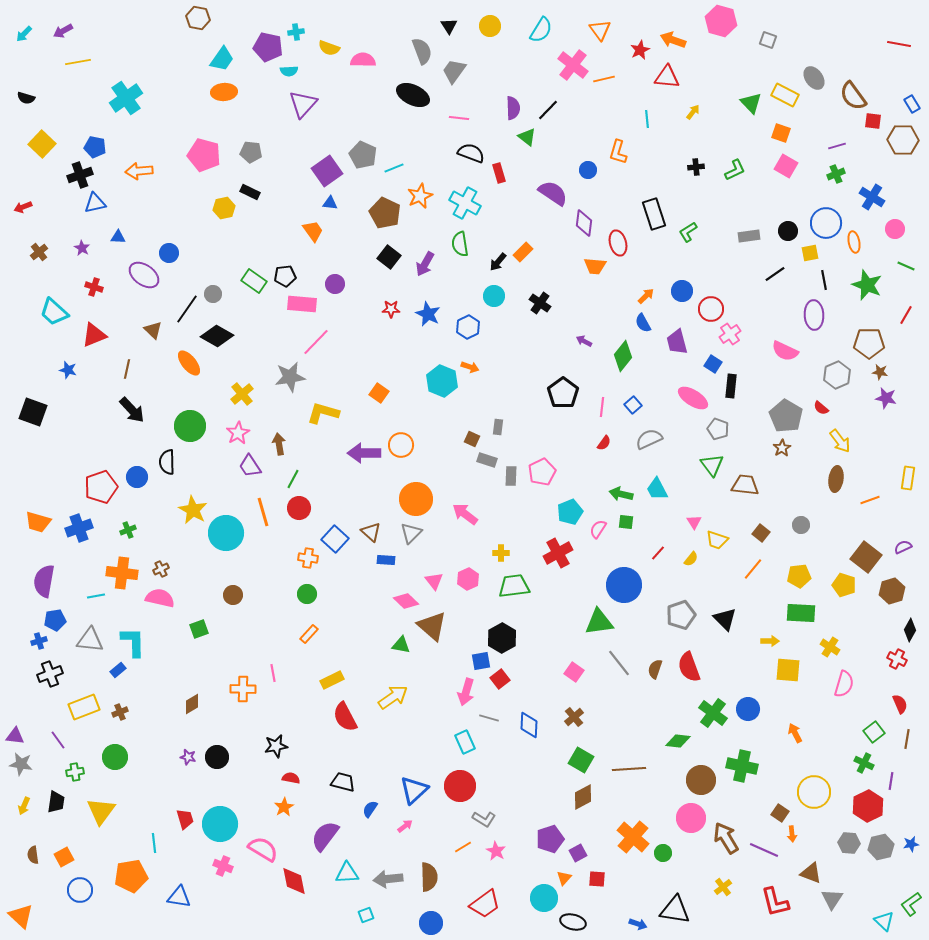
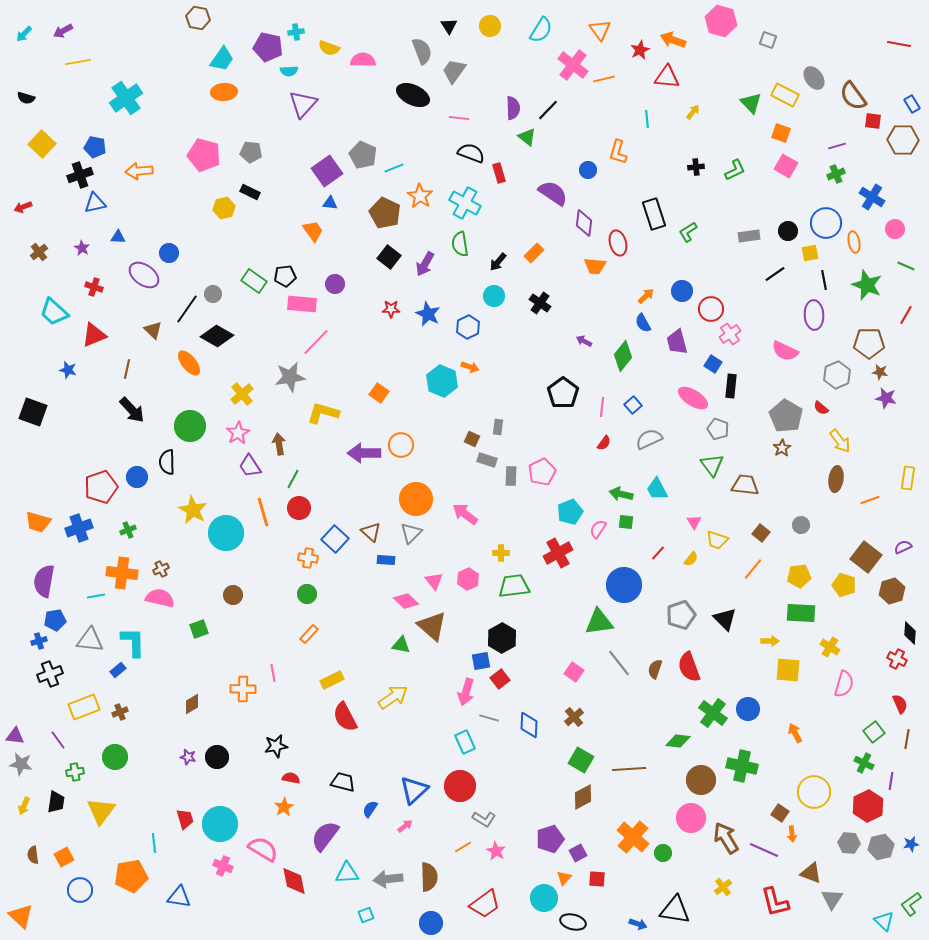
orange star at (420, 196): rotated 15 degrees counterclockwise
orange rectangle at (523, 252): moved 11 px right, 1 px down
black diamond at (910, 630): moved 3 px down; rotated 25 degrees counterclockwise
